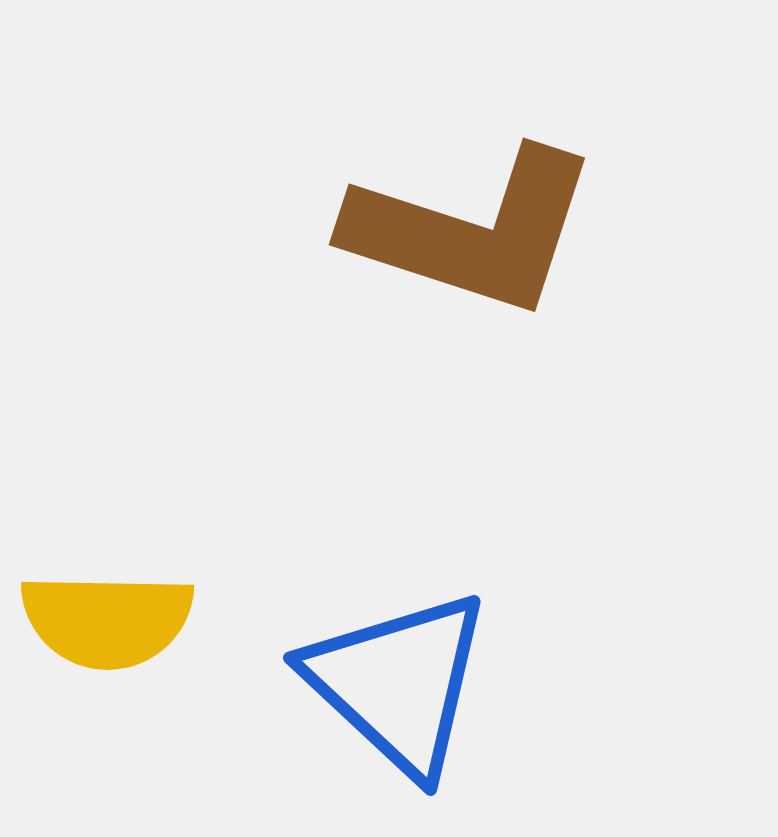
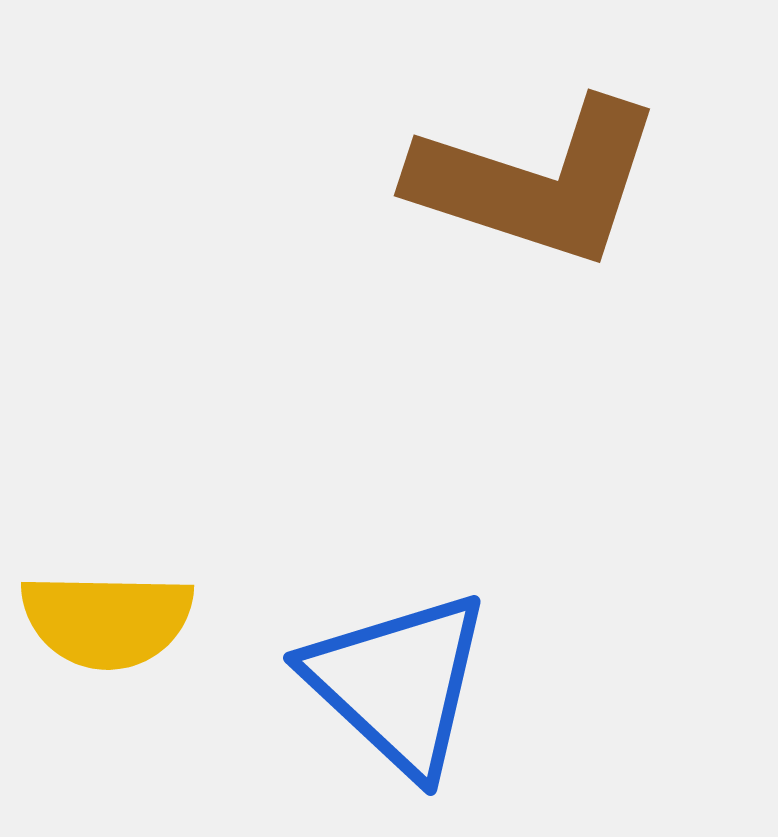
brown L-shape: moved 65 px right, 49 px up
